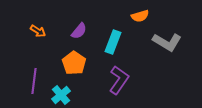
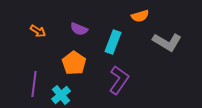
purple semicircle: moved 2 px up; rotated 72 degrees clockwise
purple line: moved 3 px down
